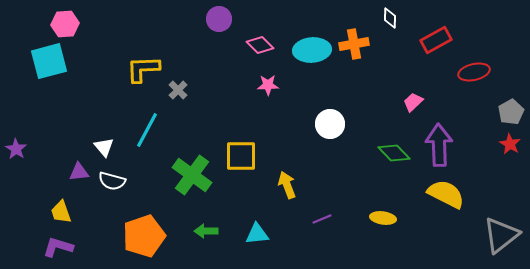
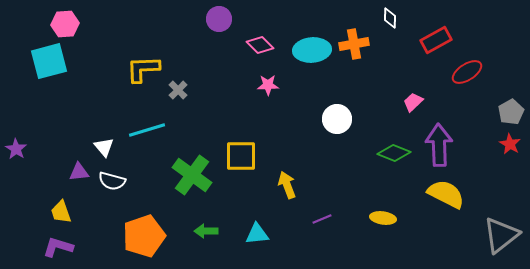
red ellipse: moved 7 px left; rotated 20 degrees counterclockwise
white circle: moved 7 px right, 5 px up
cyan line: rotated 45 degrees clockwise
green diamond: rotated 24 degrees counterclockwise
